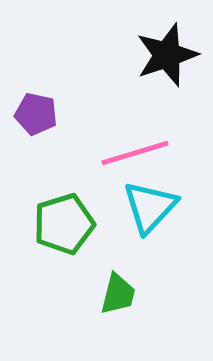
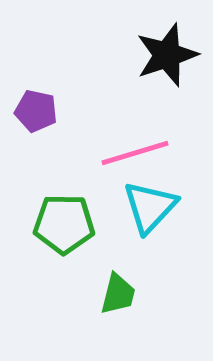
purple pentagon: moved 3 px up
green pentagon: rotated 18 degrees clockwise
